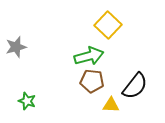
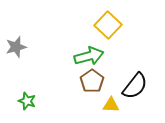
brown pentagon: rotated 30 degrees clockwise
